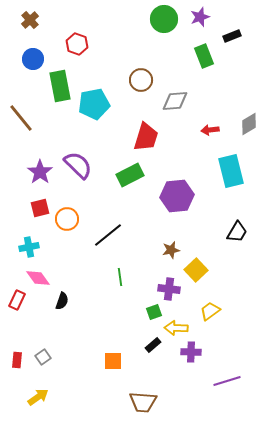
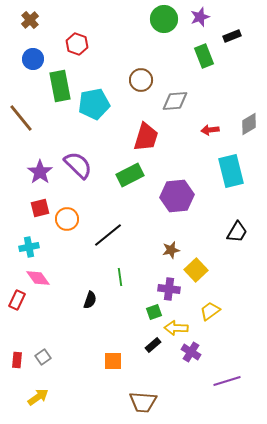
black semicircle at (62, 301): moved 28 px right, 1 px up
purple cross at (191, 352): rotated 30 degrees clockwise
